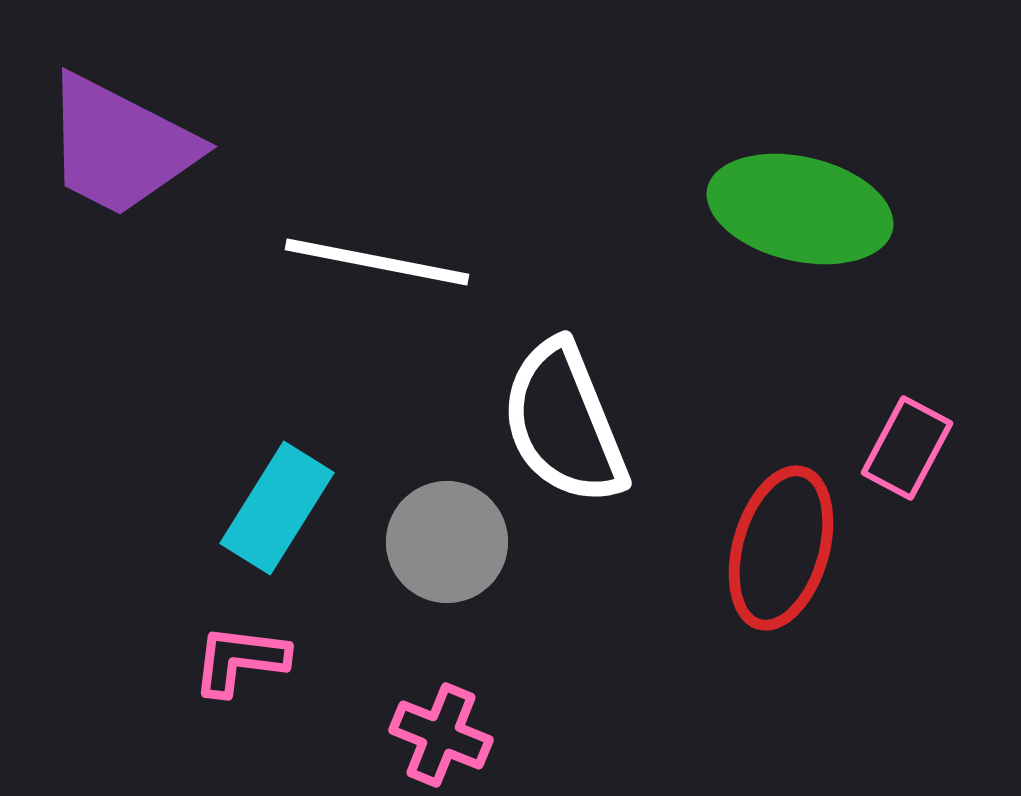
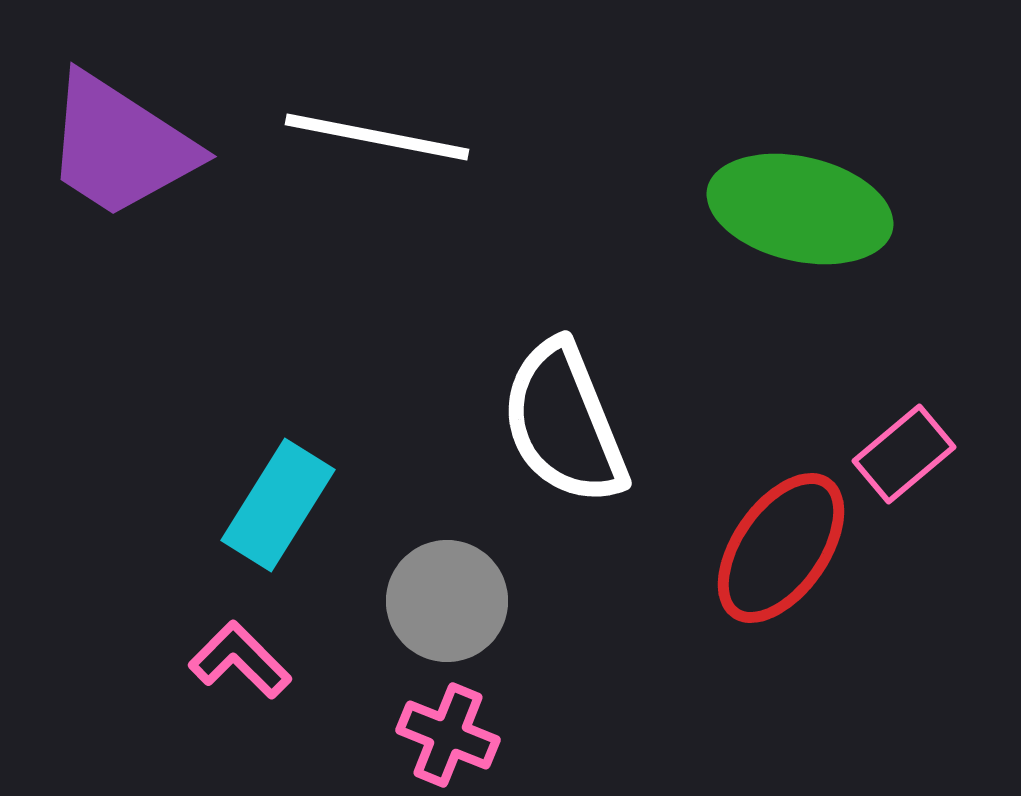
purple trapezoid: rotated 6 degrees clockwise
white line: moved 125 px up
pink rectangle: moved 3 px left, 6 px down; rotated 22 degrees clockwise
cyan rectangle: moved 1 px right, 3 px up
gray circle: moved 59 px down
red ellipse: rotated 19 degrees clockwise
pink L-shape: rotated 38 degrees clockwise
pink cross: moved 7 px right
